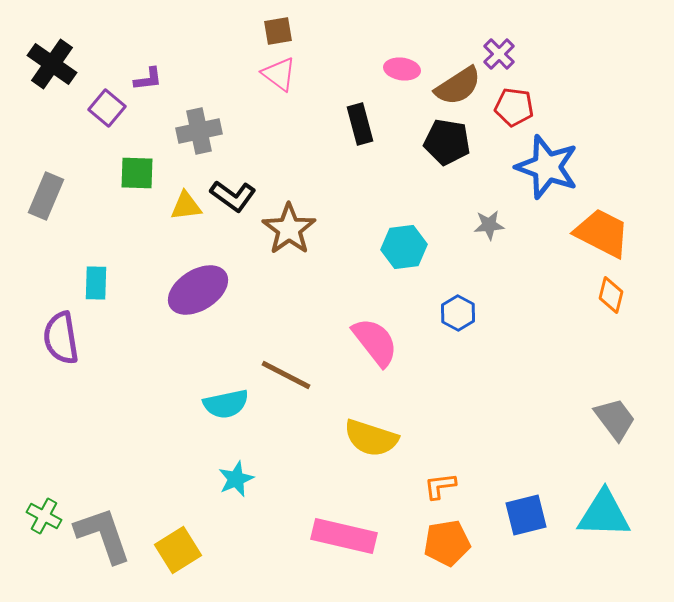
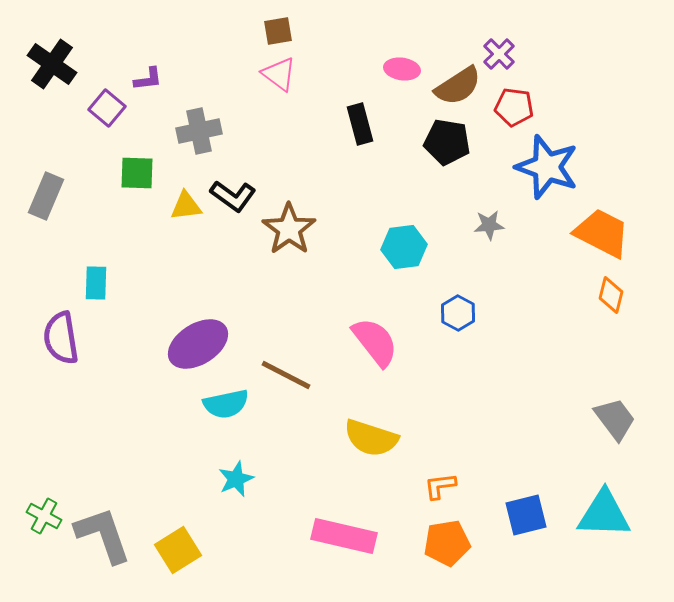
purple ellipse: moved 54 px down
